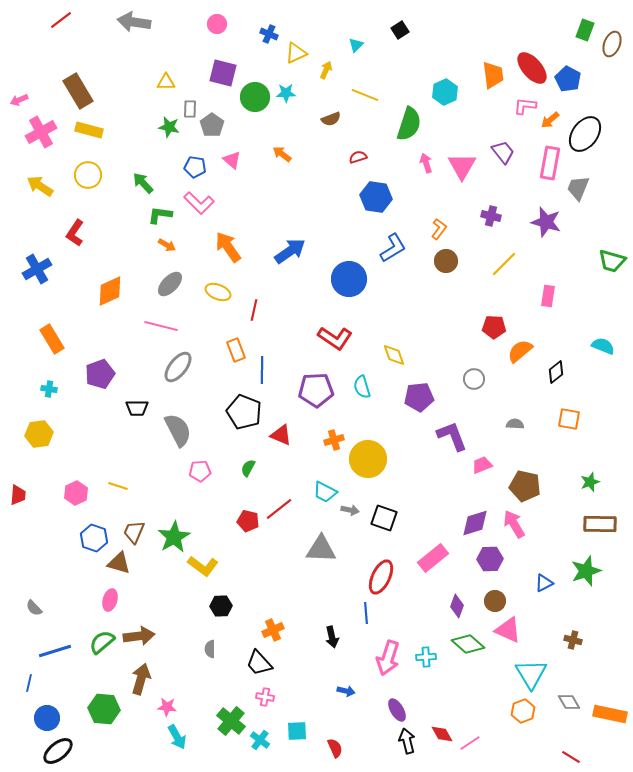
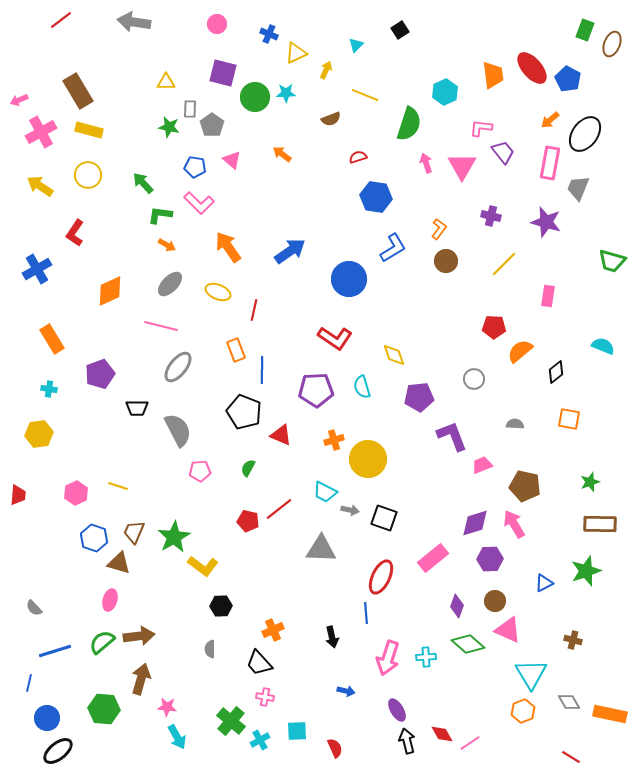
pink L-shape at (525, 106): moved 44 px left, 22 px down
cyan cross at (260, 740): rotated 24 degrees clockwise
